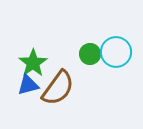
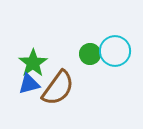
cyan circle: moved 1 px left, 1 px up
blue triangle: moved 1 px right, 1 px up
